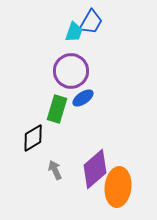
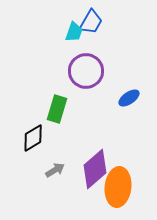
purple circle: moved 15 px right
blue ellipse: moved 46 px right
gray arrow: rotated 84 degrees clockwise
